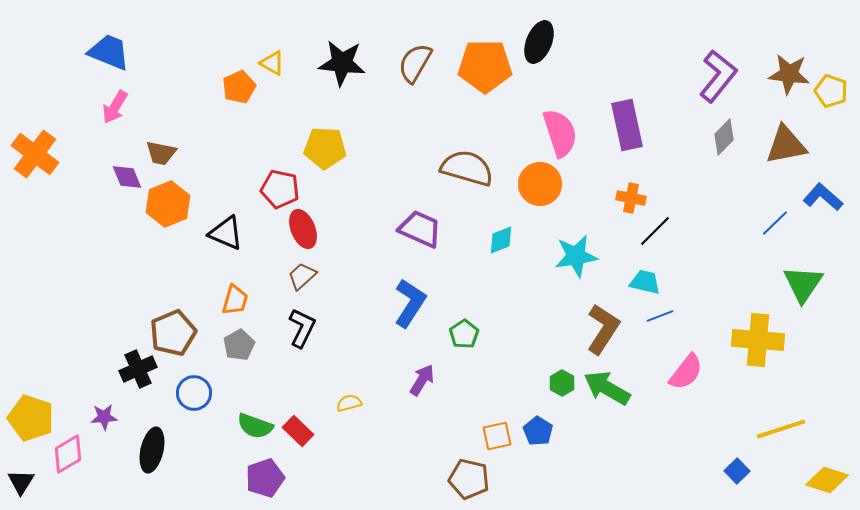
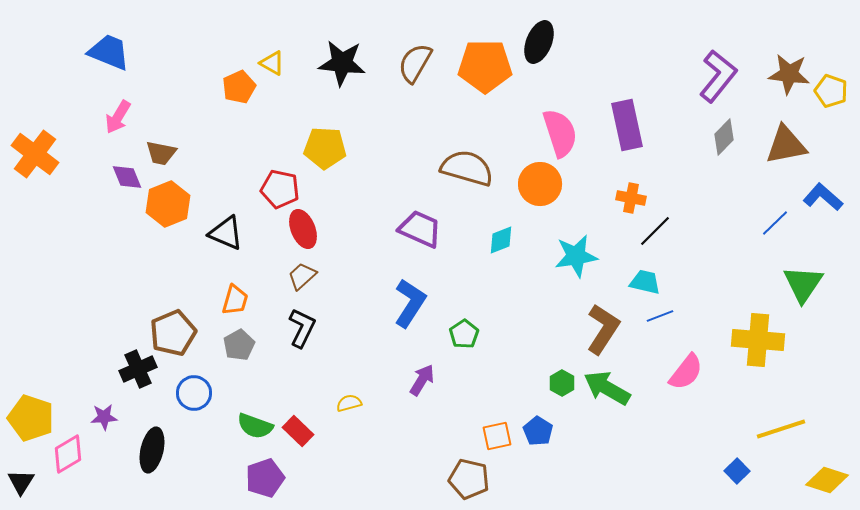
pink arrow at (115, 107): moved 3 px right, 10 px down
